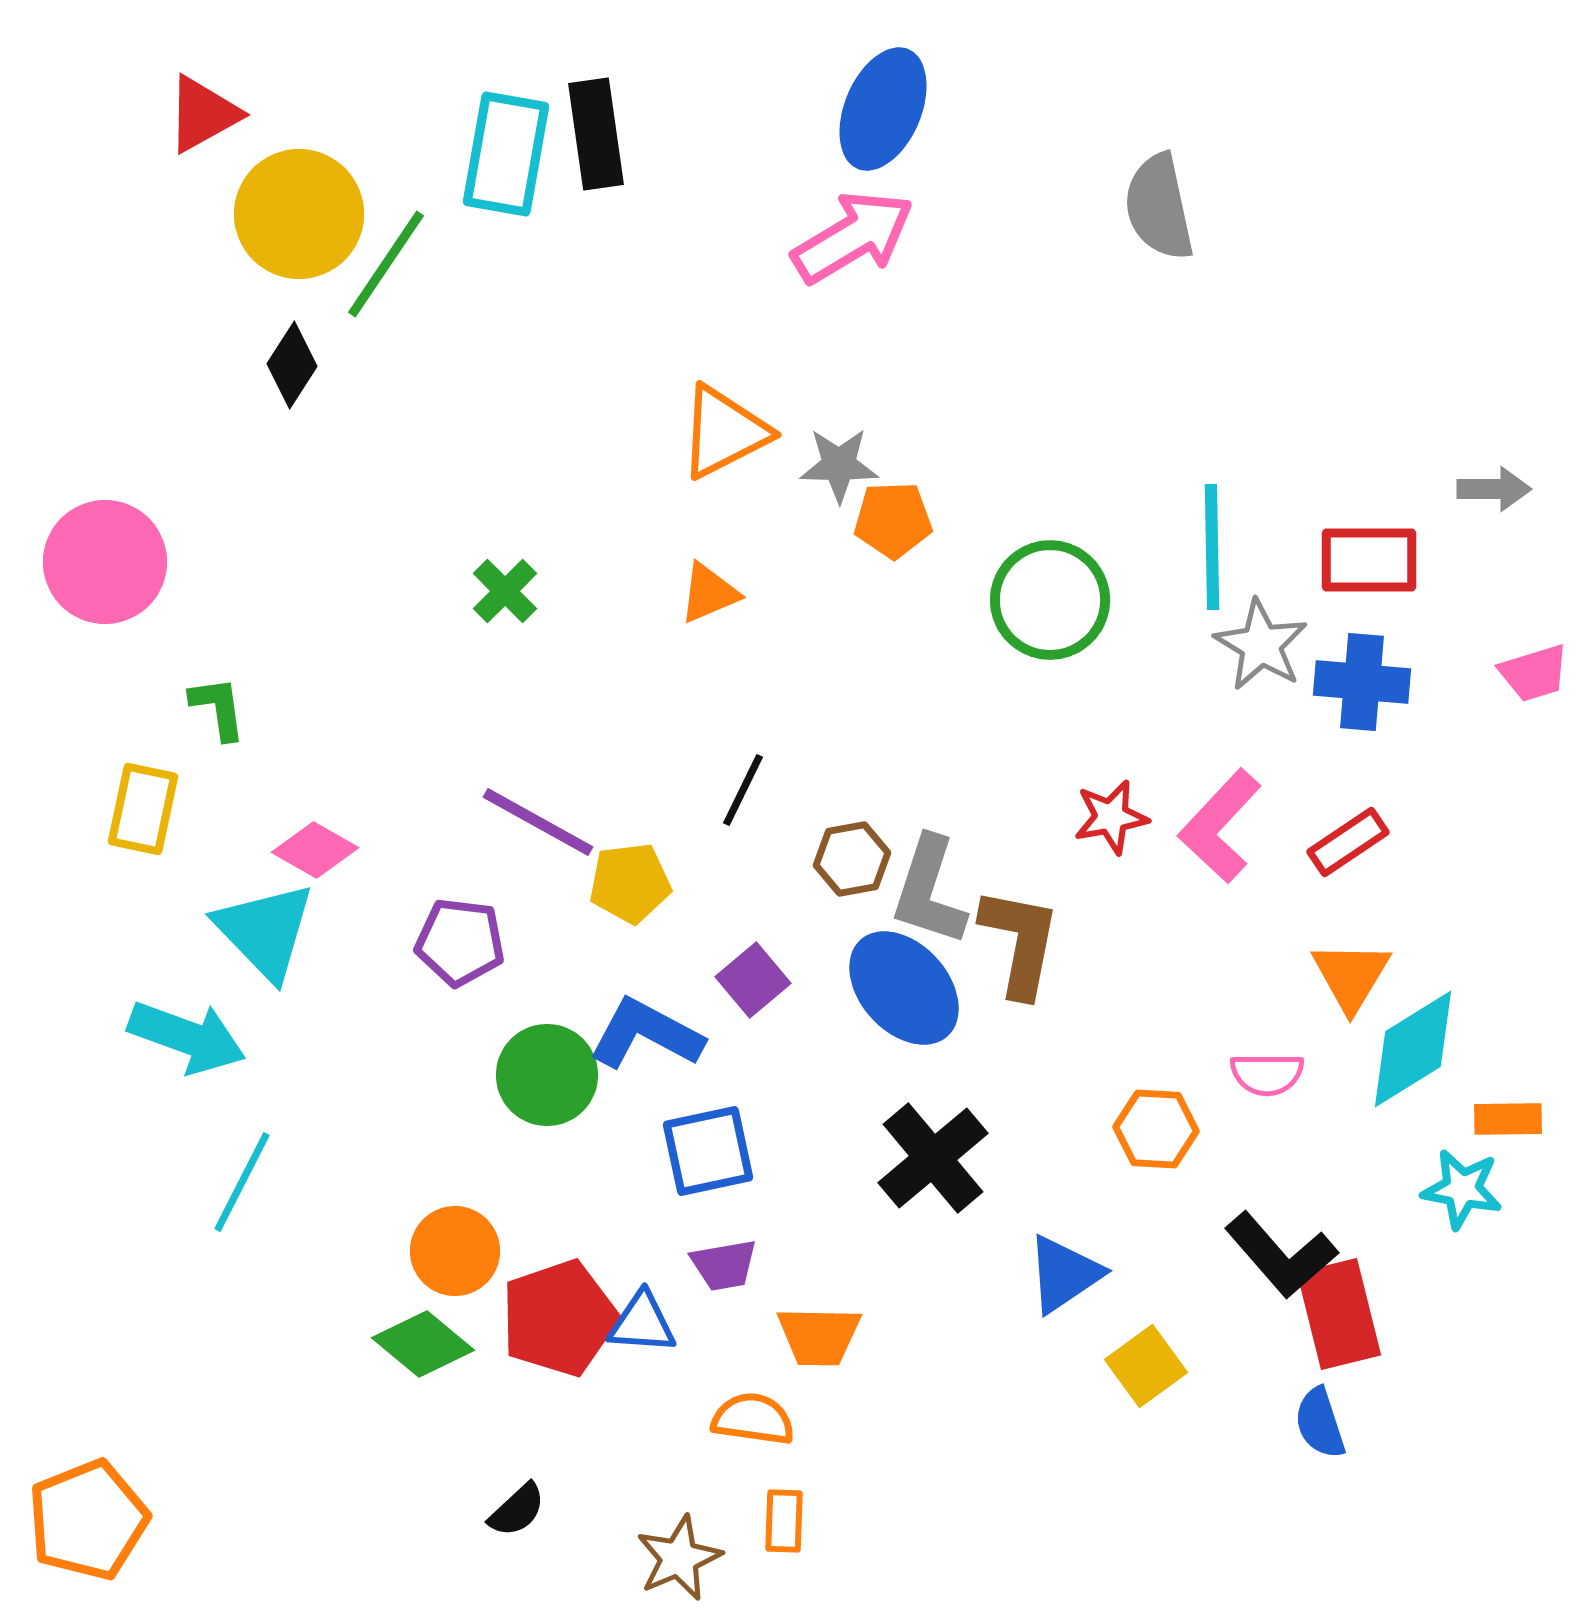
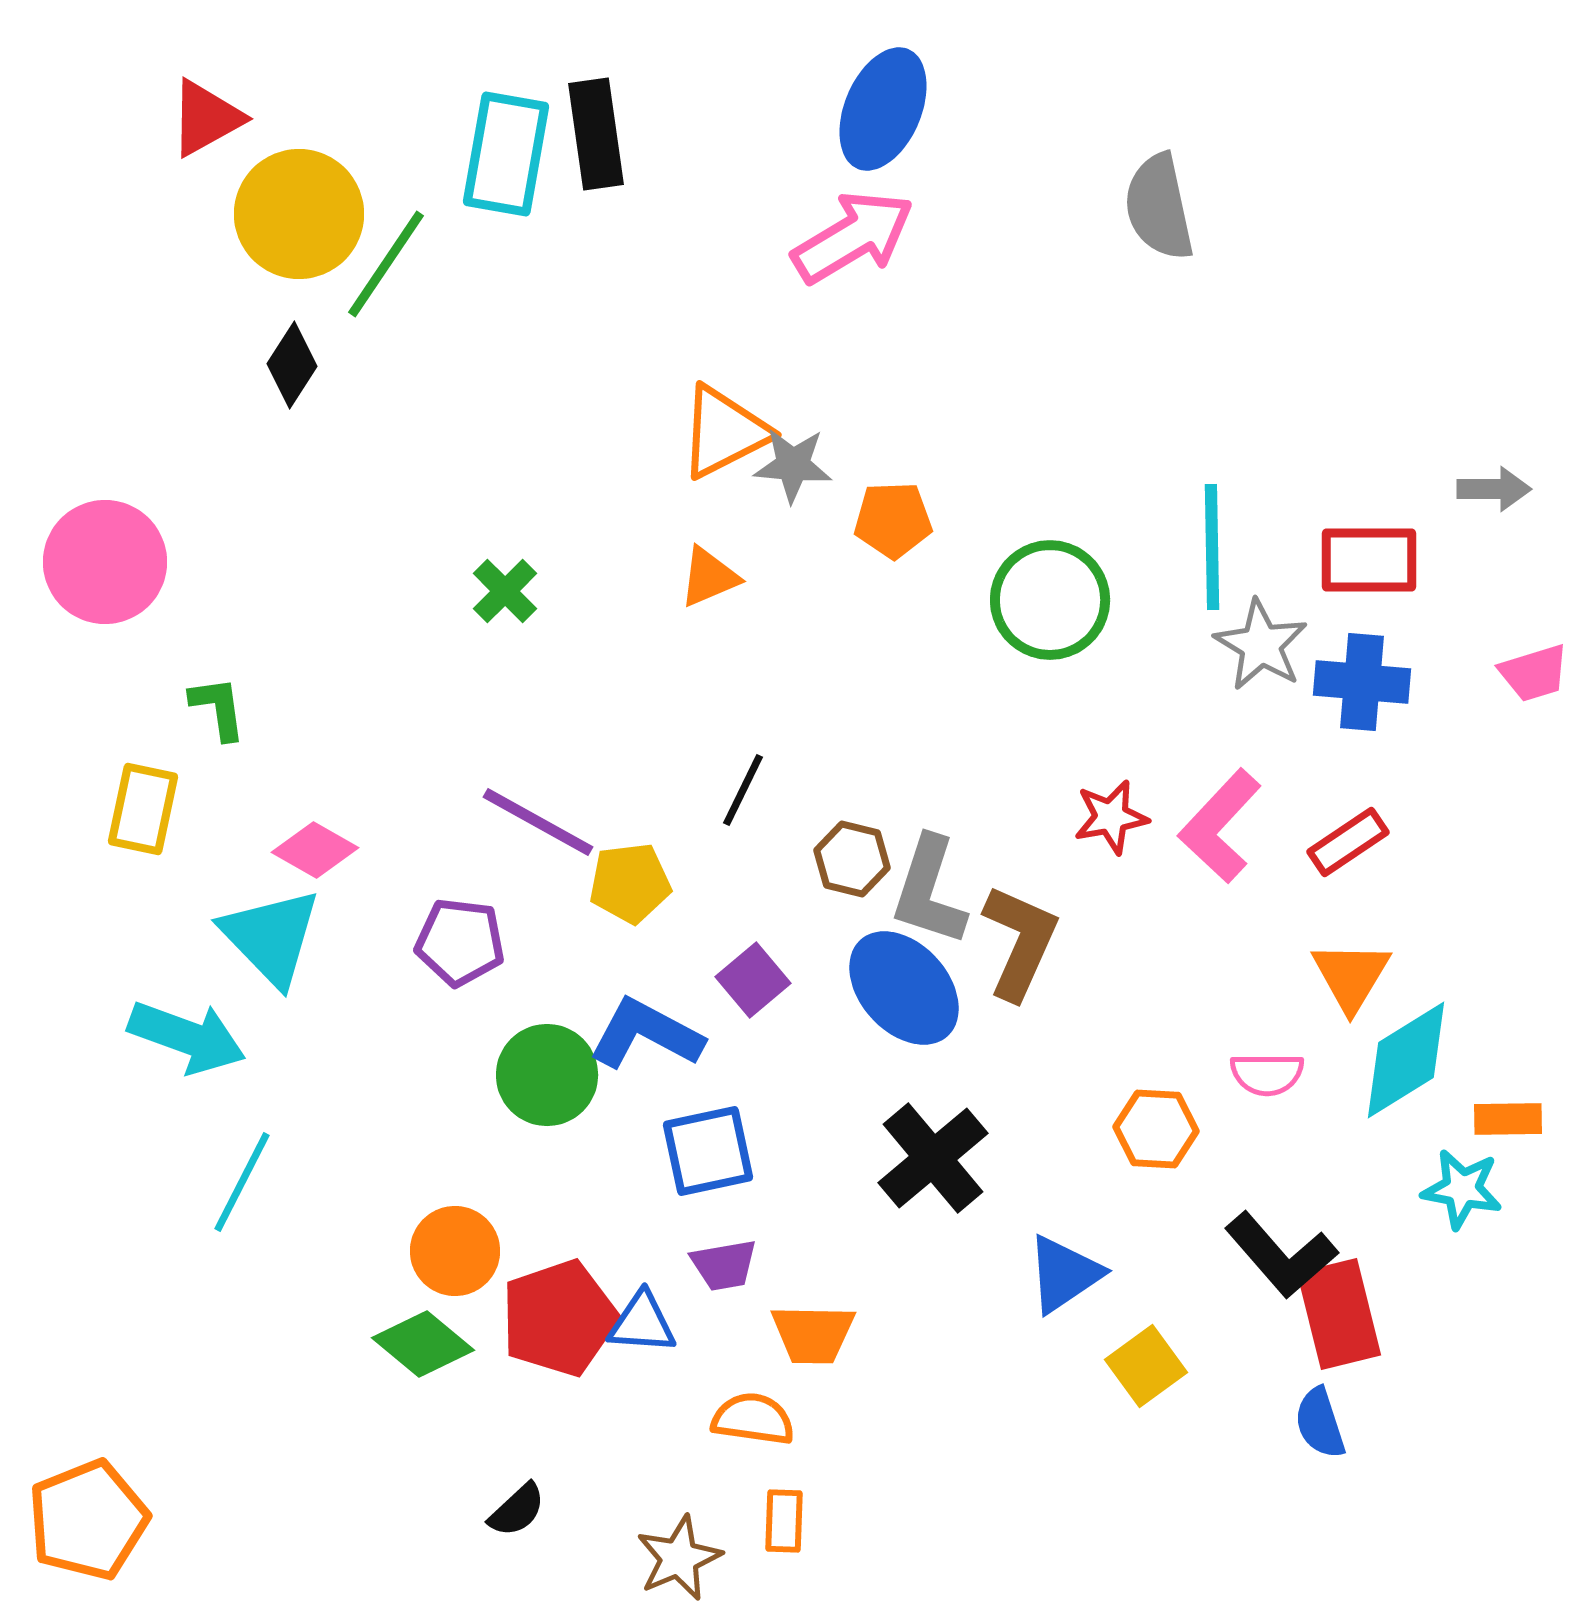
red triangle at (203, 114): moved 3 px right, 4 px down
gray star at (839, 465): moved 46 px left; rotated 4 degrees clockwise
orange triangle at (709, 593): moved 16 px up
brown hexagon at (852, 859): rotated 24 degrees clockwise
cyan triangle at (265, 931): moved 6 px right, 6 px down
brown L-shape at (1020, 942): rotated 13 degrees clockwise
cyan diamond at (1413, 1049): moved 7 px left, 11 px down
orange trapezoid at (819, 1336): moved 6 px left, 2 px up
